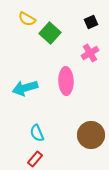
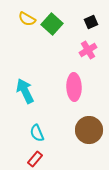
green square: moved 2 px right, 9 px up
pink cross: moved 2 px left, 3 px up
pink ellipse: moved 8 px right, 6 px down
cyan arrow: moved 3 px down; rotated 80 degrees clockwise
brown circle: moved 2 px left, 5 px up
